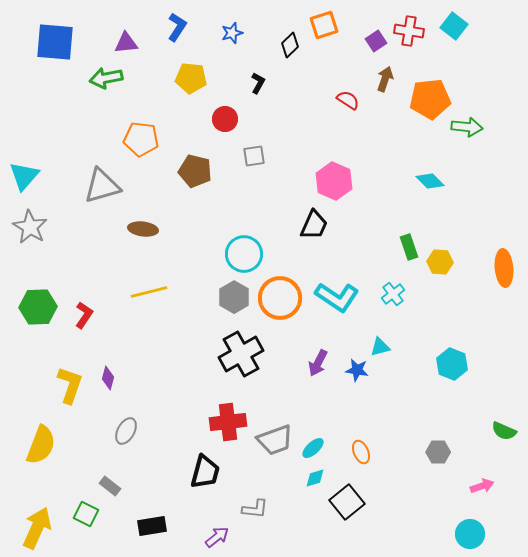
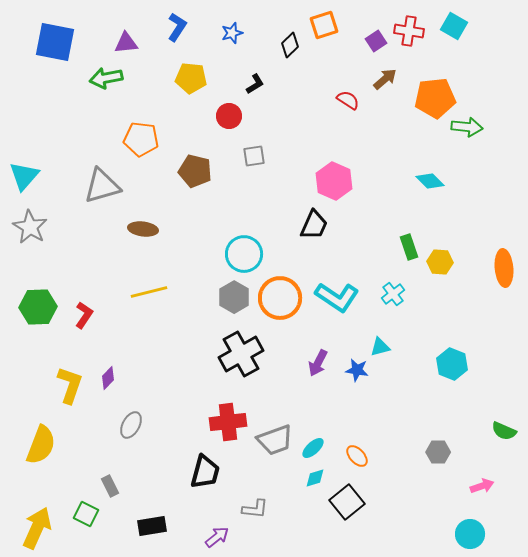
cyan square at (454, 26): rotated 8 degrees counterclockwise
blue square at (55, 42): rotated 6 degrees clockwise
brown arrow at (385, 79): rotated 30 degrees clockwise
black L-shape at (258, 83): moved 3 px left, 1 px down; rotated 30 degrees clockwise
orange pentagon at (430, 99): moved 5 px right, 1 px up
red circle at (225, 119): moved 4 px right, 3 px up
purple diamond at (108, 378): rotated 30 degrees clockwise
gray ellipse at (126, 431): moved 5 px right, 6 px up
orange ellipse at (361, 452): moved 4 px left, 4 px down; rotated 20 degrees counterclockwise
gray rectangle at (110, 486): rotated 25 degrees clockwise
